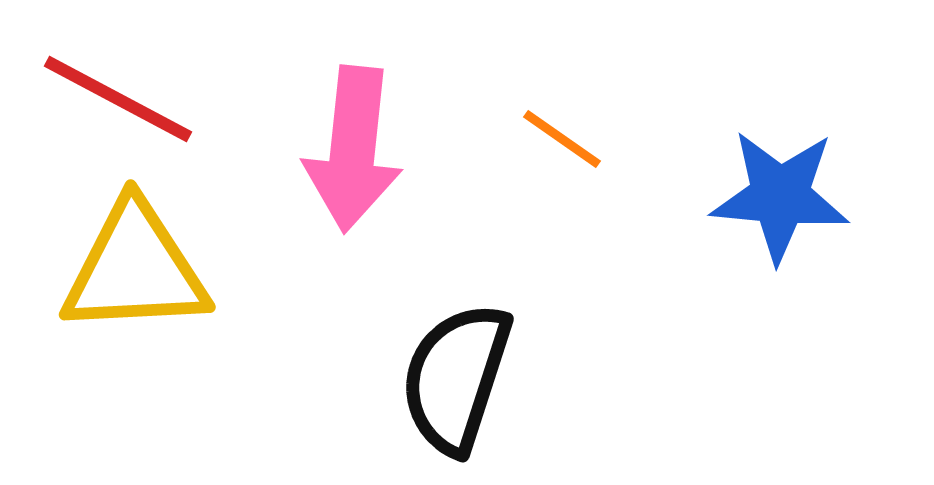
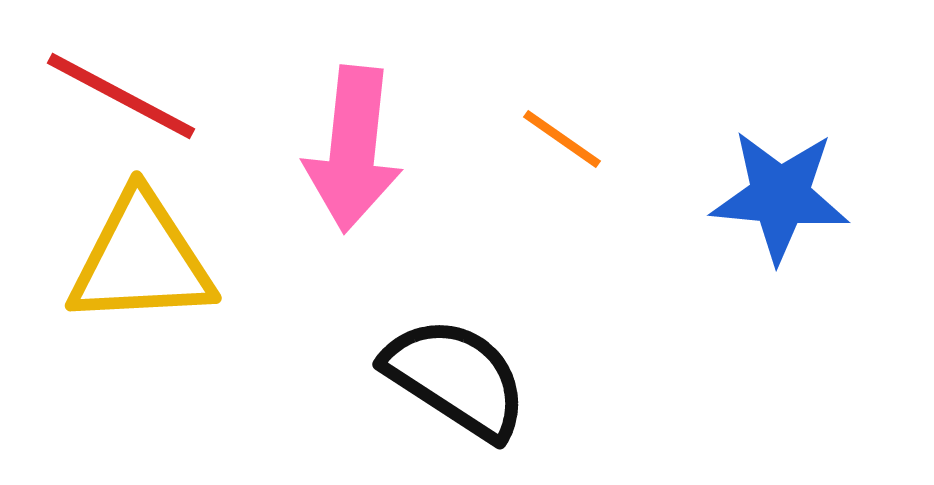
red line: moved 3 px right, 3 px up
yellow triangle: moved 6 px right, 9 px up
black semicircle: rotated 105 degrees clockwise
